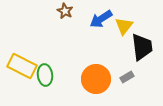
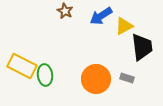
blue arrow: moved 3 px up
yellow triangle: rotated 24 degrees clockwise
gray rectangle: moved 1 px down; rotated 48 degrees clockwise
